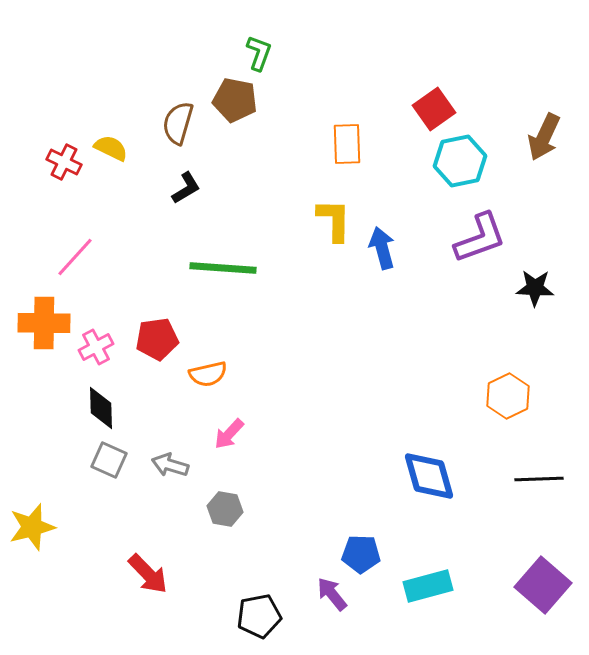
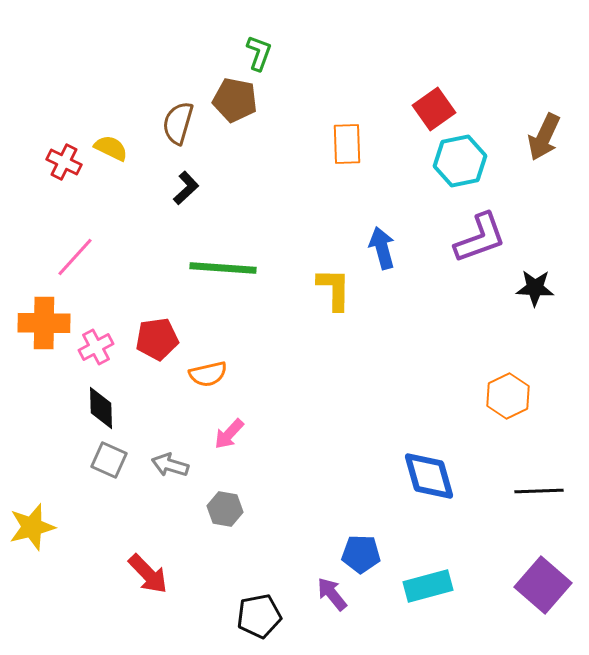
black L-shape: rotated 12 degrees counterclockwise
yellow L-shape: moved 69 px down
black line: moved 12 px down
